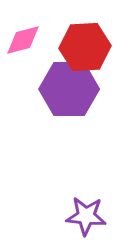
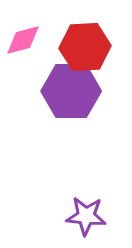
purple hexagon: moved 2 px right, 2 px down
